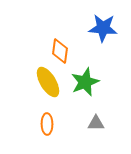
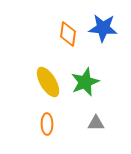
orange diamond: moved 8 px right, 17 px up
